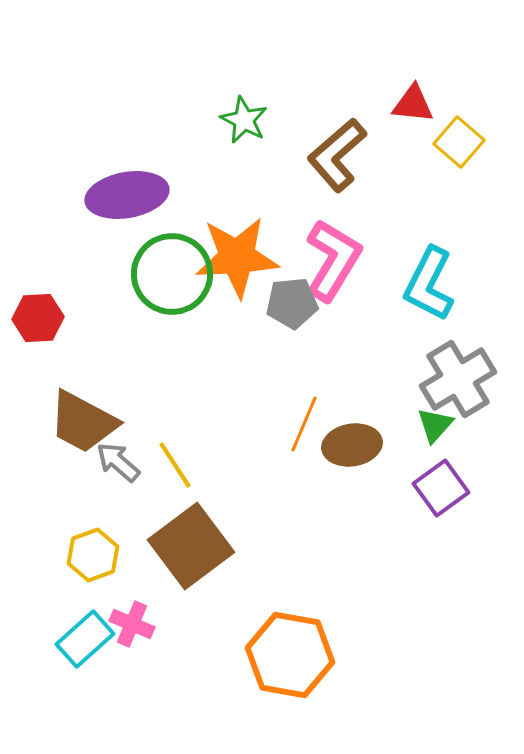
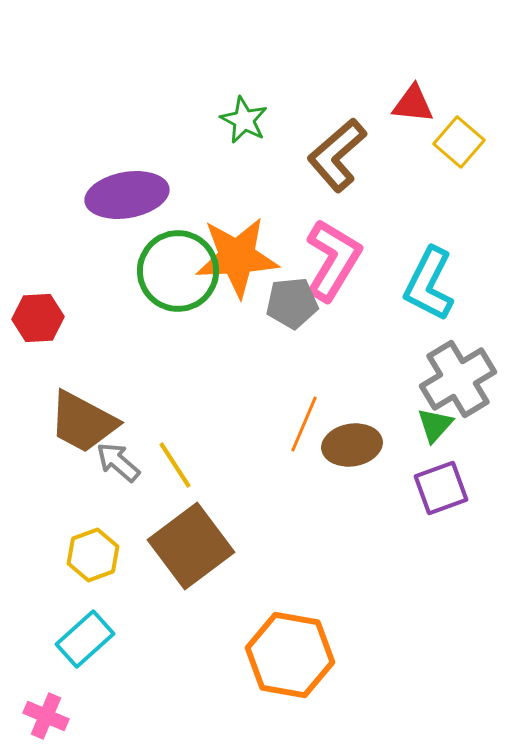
green circle: moved 6 px right, 3 px up
purple square: rotated 16 degrees clockwise
pink cross: moved 86 px left, 92 px down
